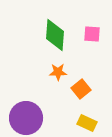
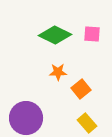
green diamond: rotated 68 degrees counterclockwise
yellow rectangle: rotated 24 degrees clockwise
